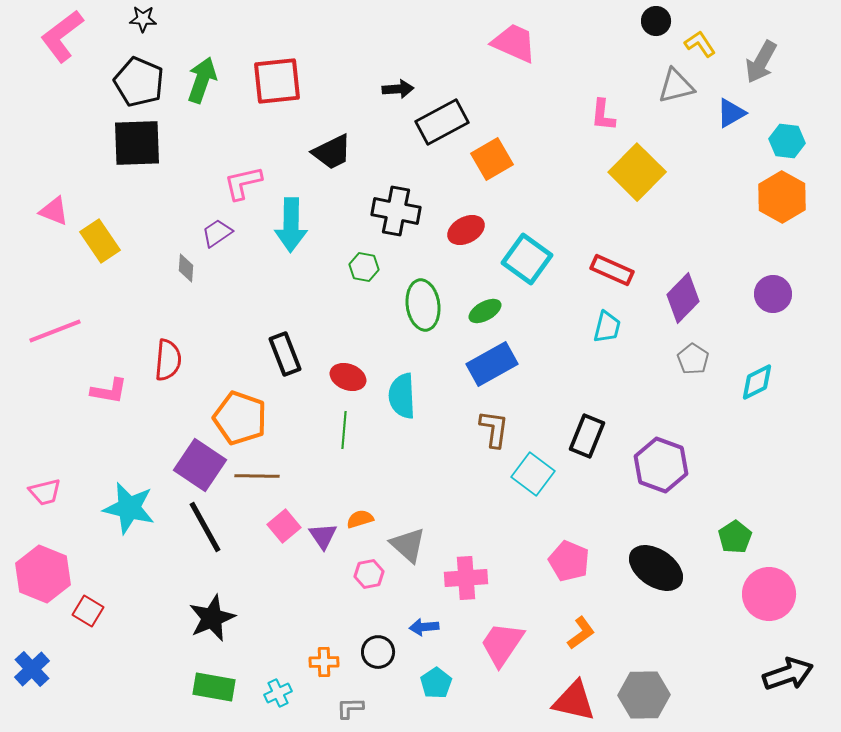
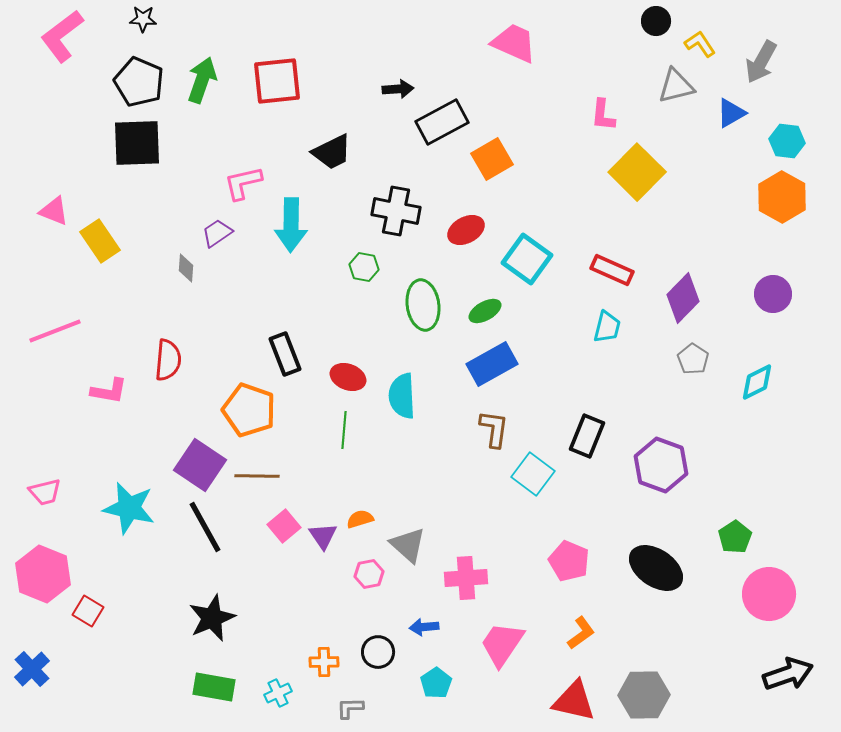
orange pentagon at (240, 418): moved 9 px right, 8 px up
